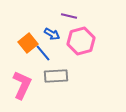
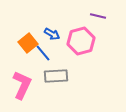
purple line: moved 29 px right
